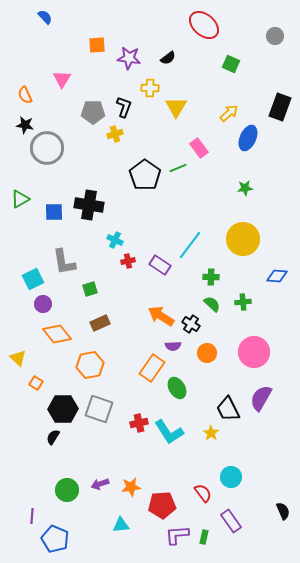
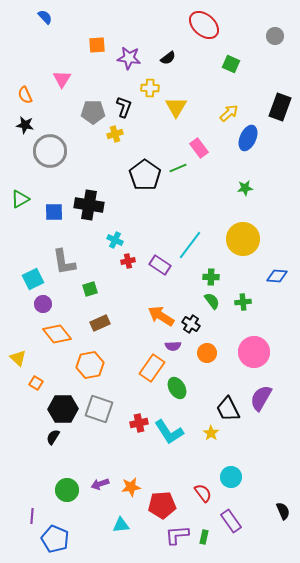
gray circle at (47, 148): moved 3 px right, 3 px down
green semicircle at (212, 304): moved 3 px up; rotated 12 degrees clockwise
